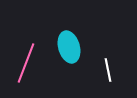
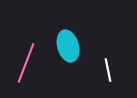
cyan ellipse: moved 1 px left, 1 px up
